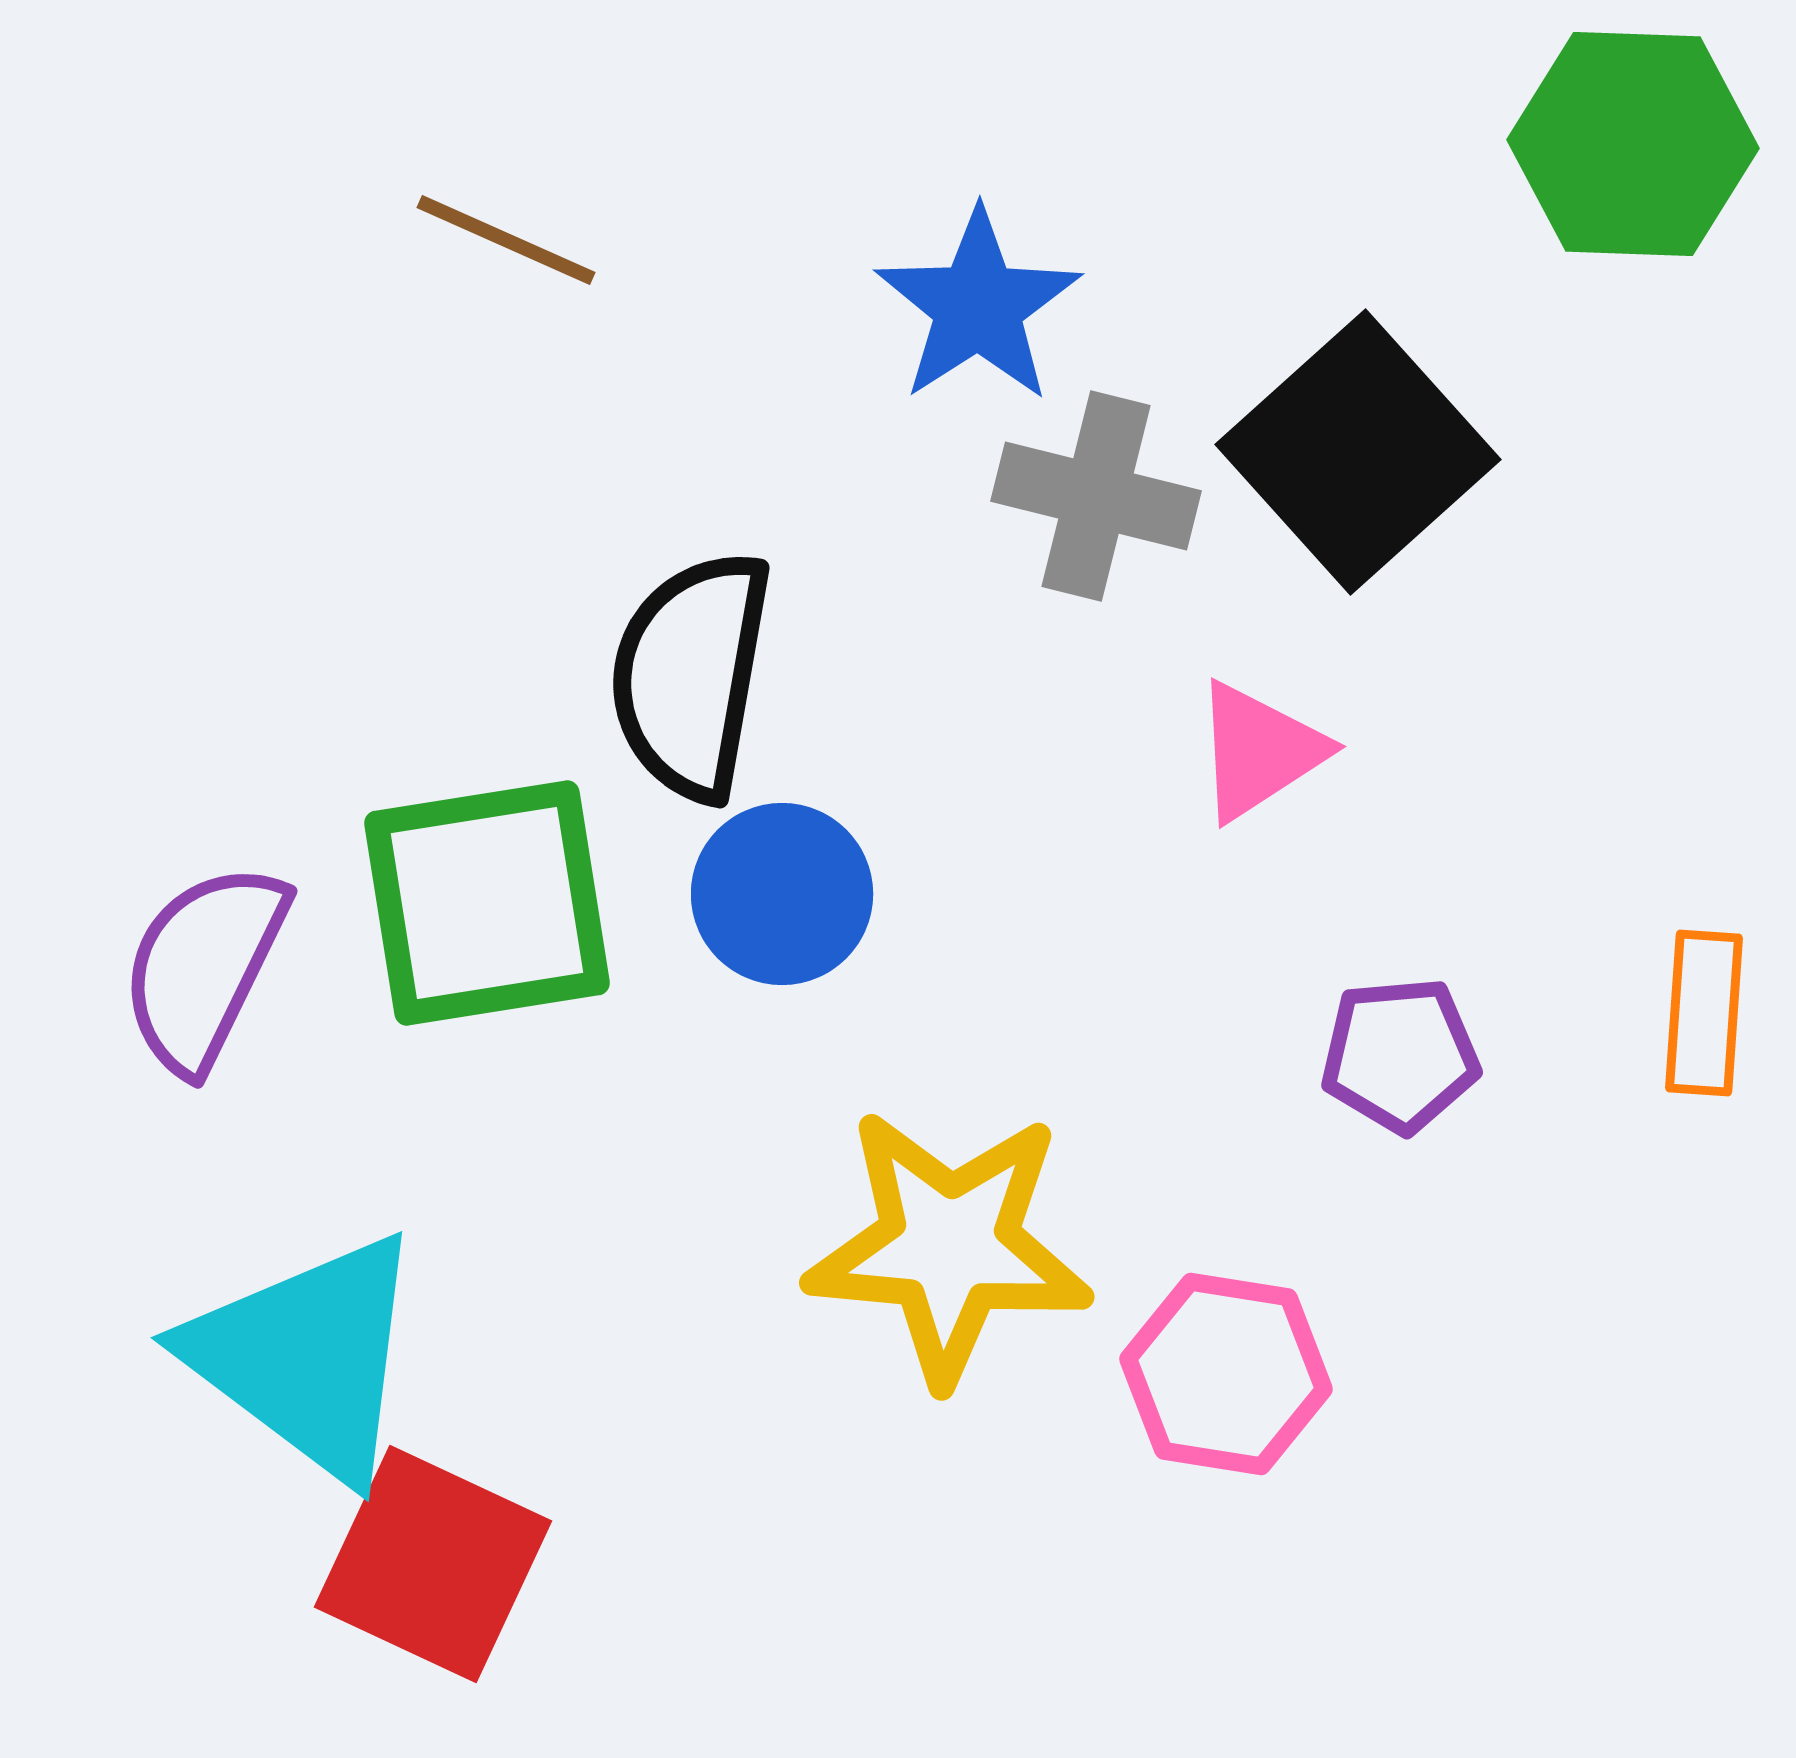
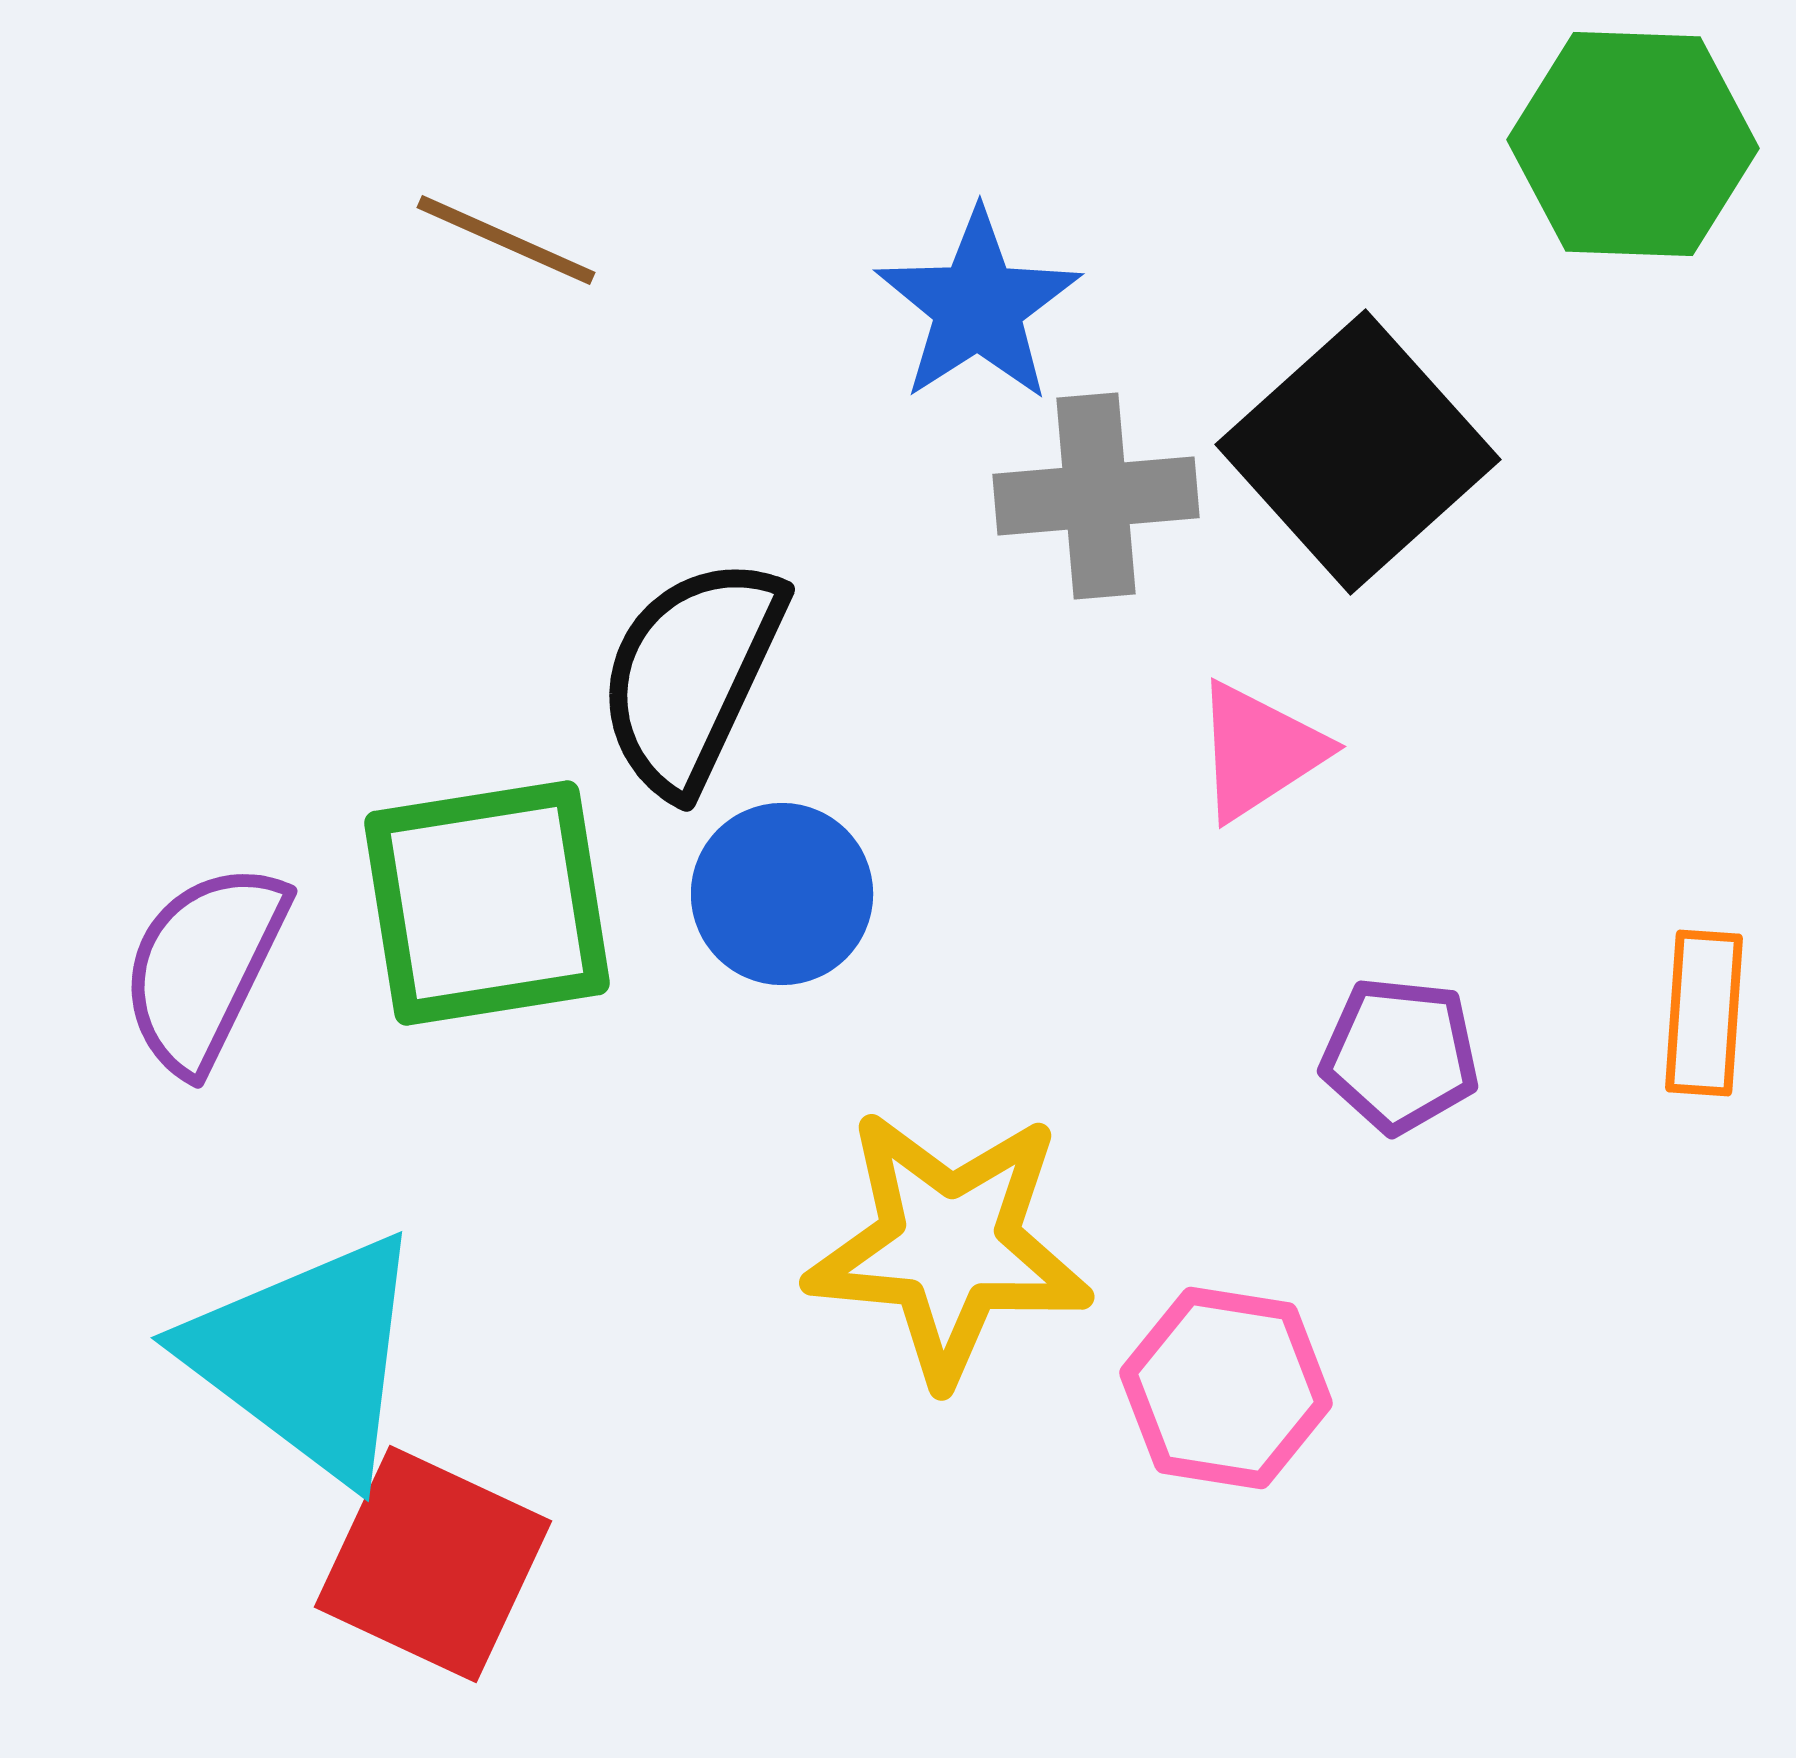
gray cross: rotated 19 degrees counterclockwise
black semicircle: rotated 15 degrees clockwise
purple pentagon: rotated 11 degrees clockwise
pink hexagon: moved 14 px down
